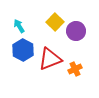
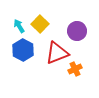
yellow square: moved 15 px left, 2 px down
purple circle: moved 1 px right
red triangle: moved 7 px right, 6 px up
